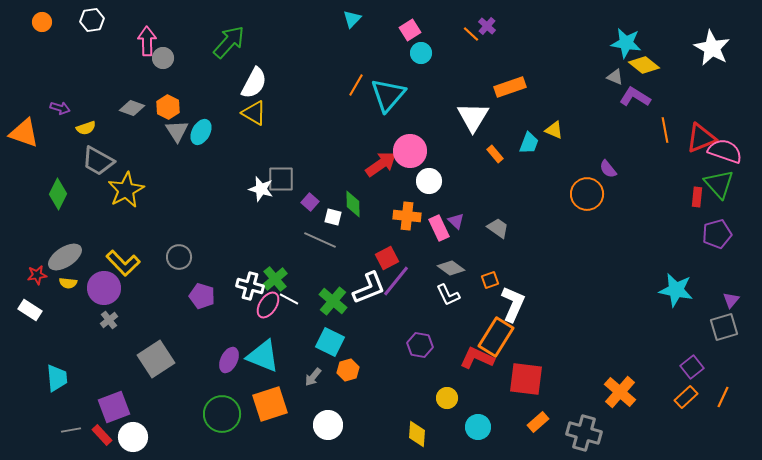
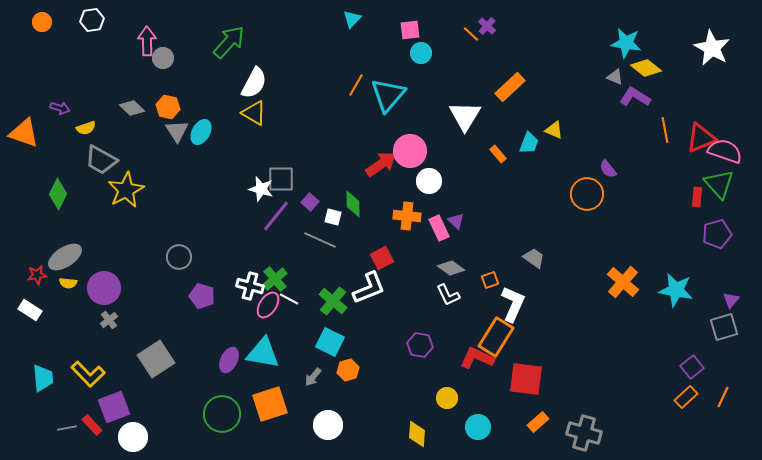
pink square at (410, 30): rotated 25 degrees clockwise
yellow diamond at (644, 65): moved 2 px right, 3 px down
orange rectangle at (510, 87): rotated 24 degrees counterclockwise
orange hexagon at (168, 107): rotated 15 degrees counterclockwise
gray diamond at (132, 108): rotated 25 degrees clockwise
white triangle at (473, 117): moved 8 px left, 1 px up
orange rectangle at (495, 154): moved 3 px right
gray trapezoid at (98, 161): moved 3 px right, 1 px up
gray trapezoid at (498, 228): moved 36 px right, 30 px down
red square at (387, 258): moved 5 px left
yellow L-shape at (123, 263): moved 35 px left, 111 px down
purple line at (396, 281): moved 120 px left, 65 px up
cyan triangle at (263, 356): moved 3 px up; rotated 12 degrees counterclockwise
cyan trapezoid at (57, 378): moved 14 px left
orange cross at (620, 392): moved 3 px right, 110 px up
gray line at (71, 430): moved 4 px left, 2 px up
red rectangle at (102, 435): moved 10 px left, 10 px up
